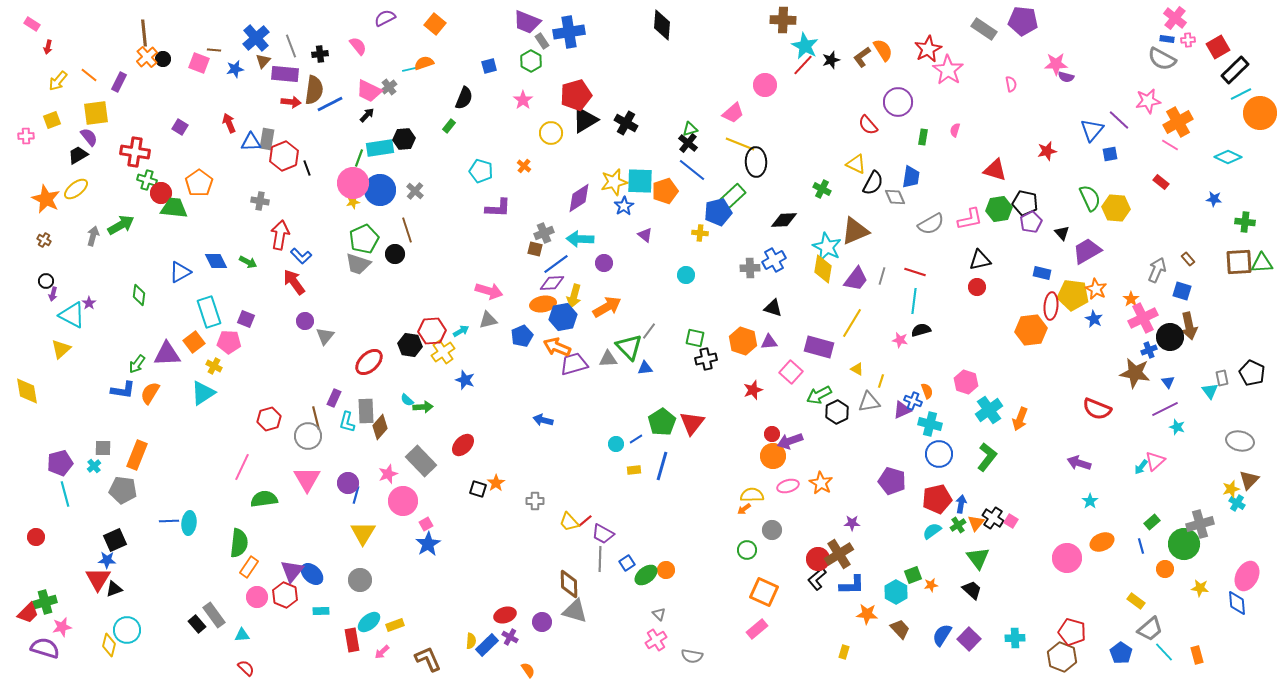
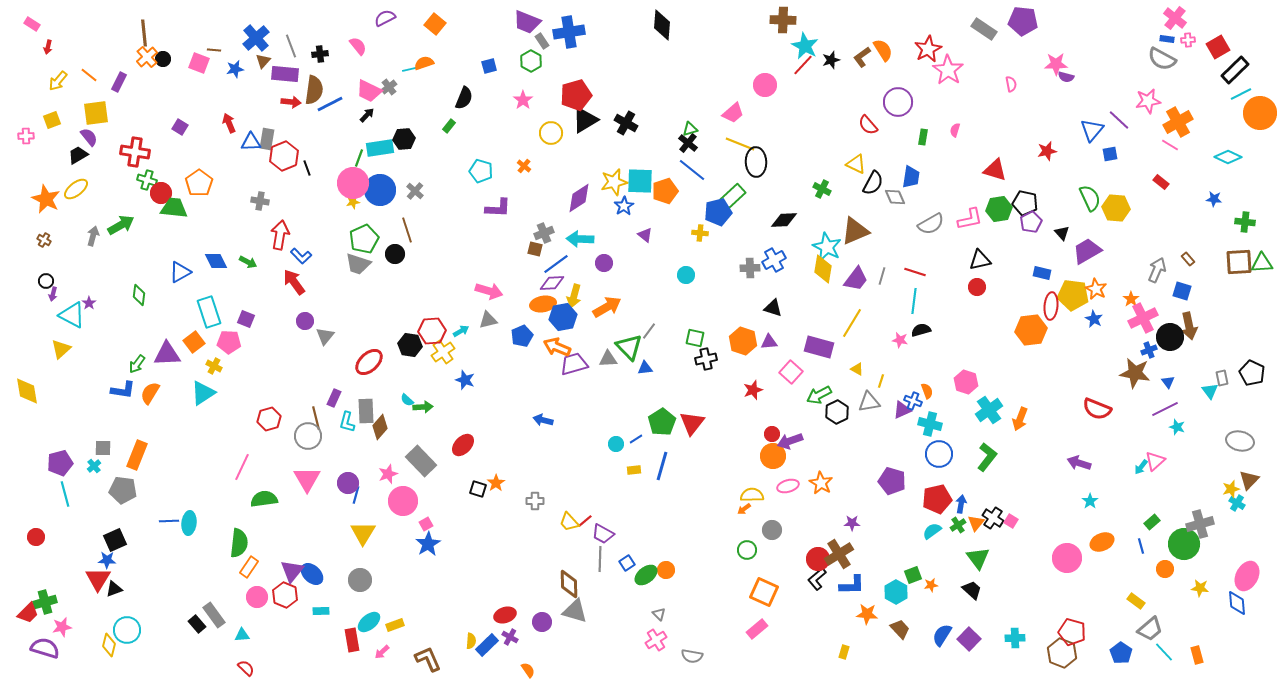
brown hexagon at (1062, 657): moved 4 px up
